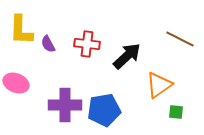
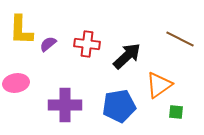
purple semicircle: rotated 78 degrees clockwise
pink ellipse: rotated 30 degrees counterclockwise
blue pentagon: moved 15 px right, 4 px up
